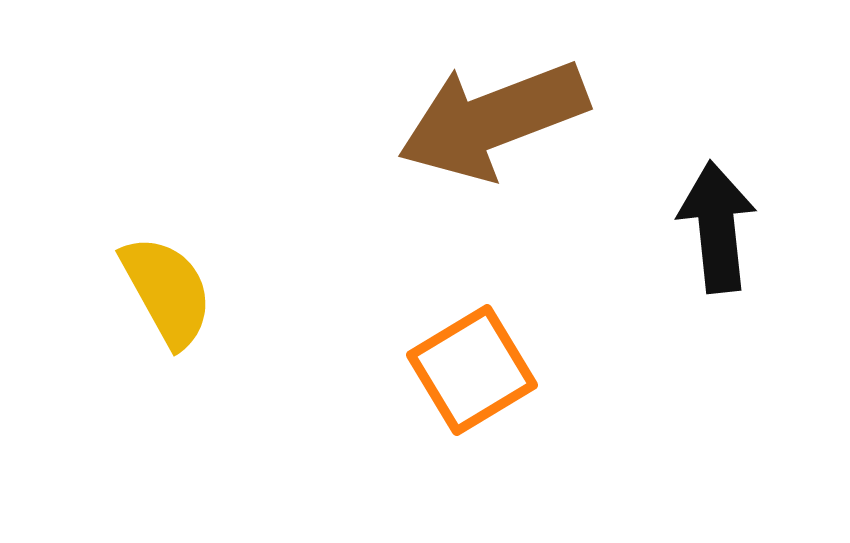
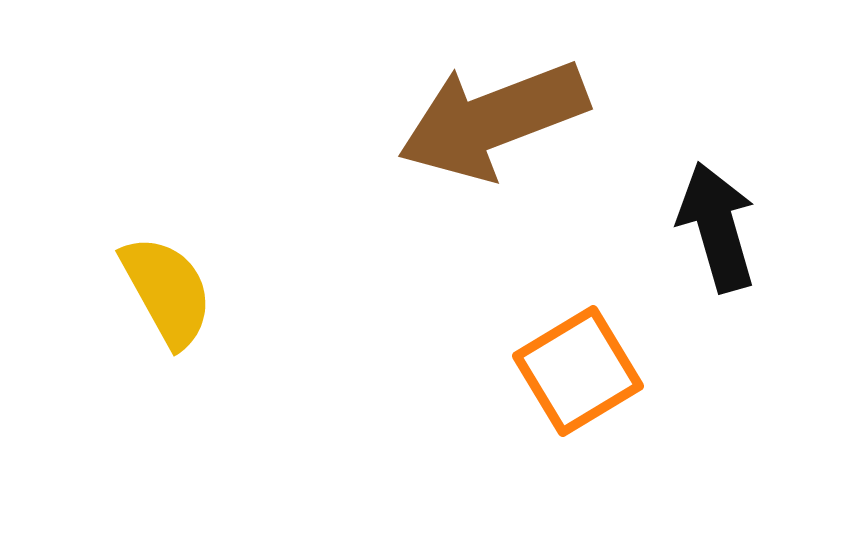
black arrow: rotated 10 degrees counterclockwise
orange square: moved 106 px right, 1 px down
